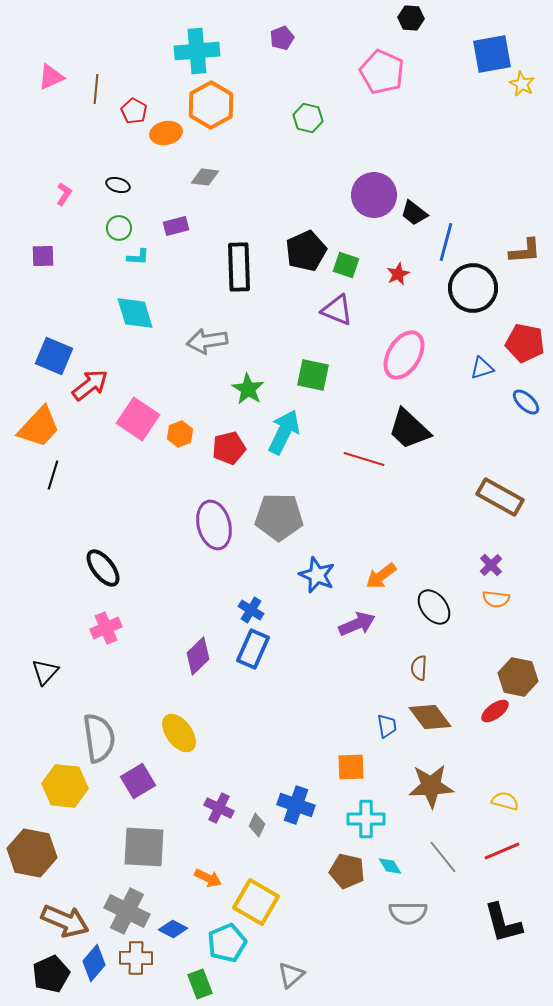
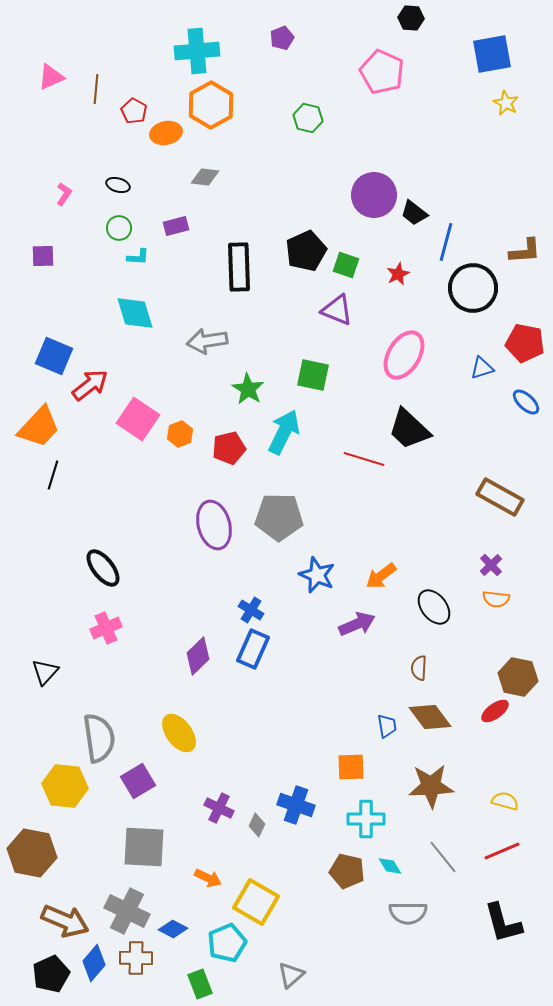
yellow star at (522, 84): moved 16 px left, 19 px down
